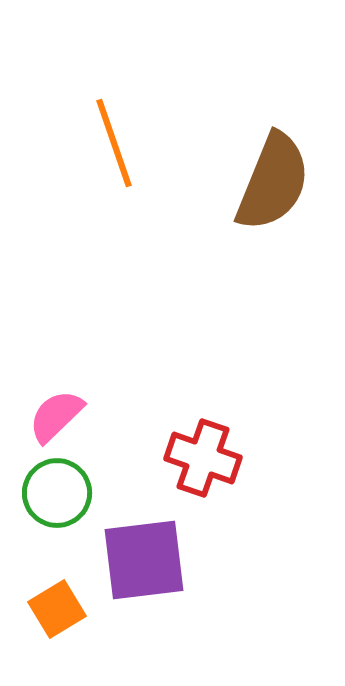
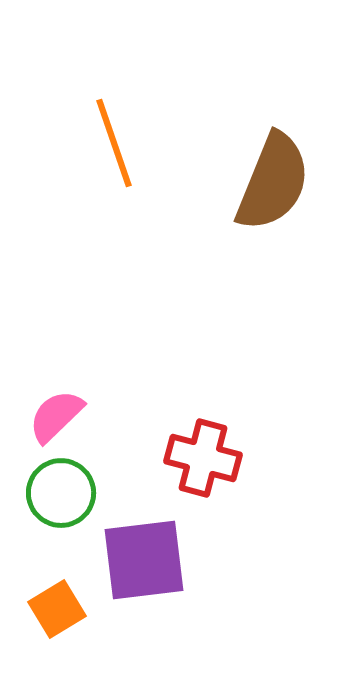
red cross: rotated 4 degrees counterclockwise
green circle: moved 4 px right
